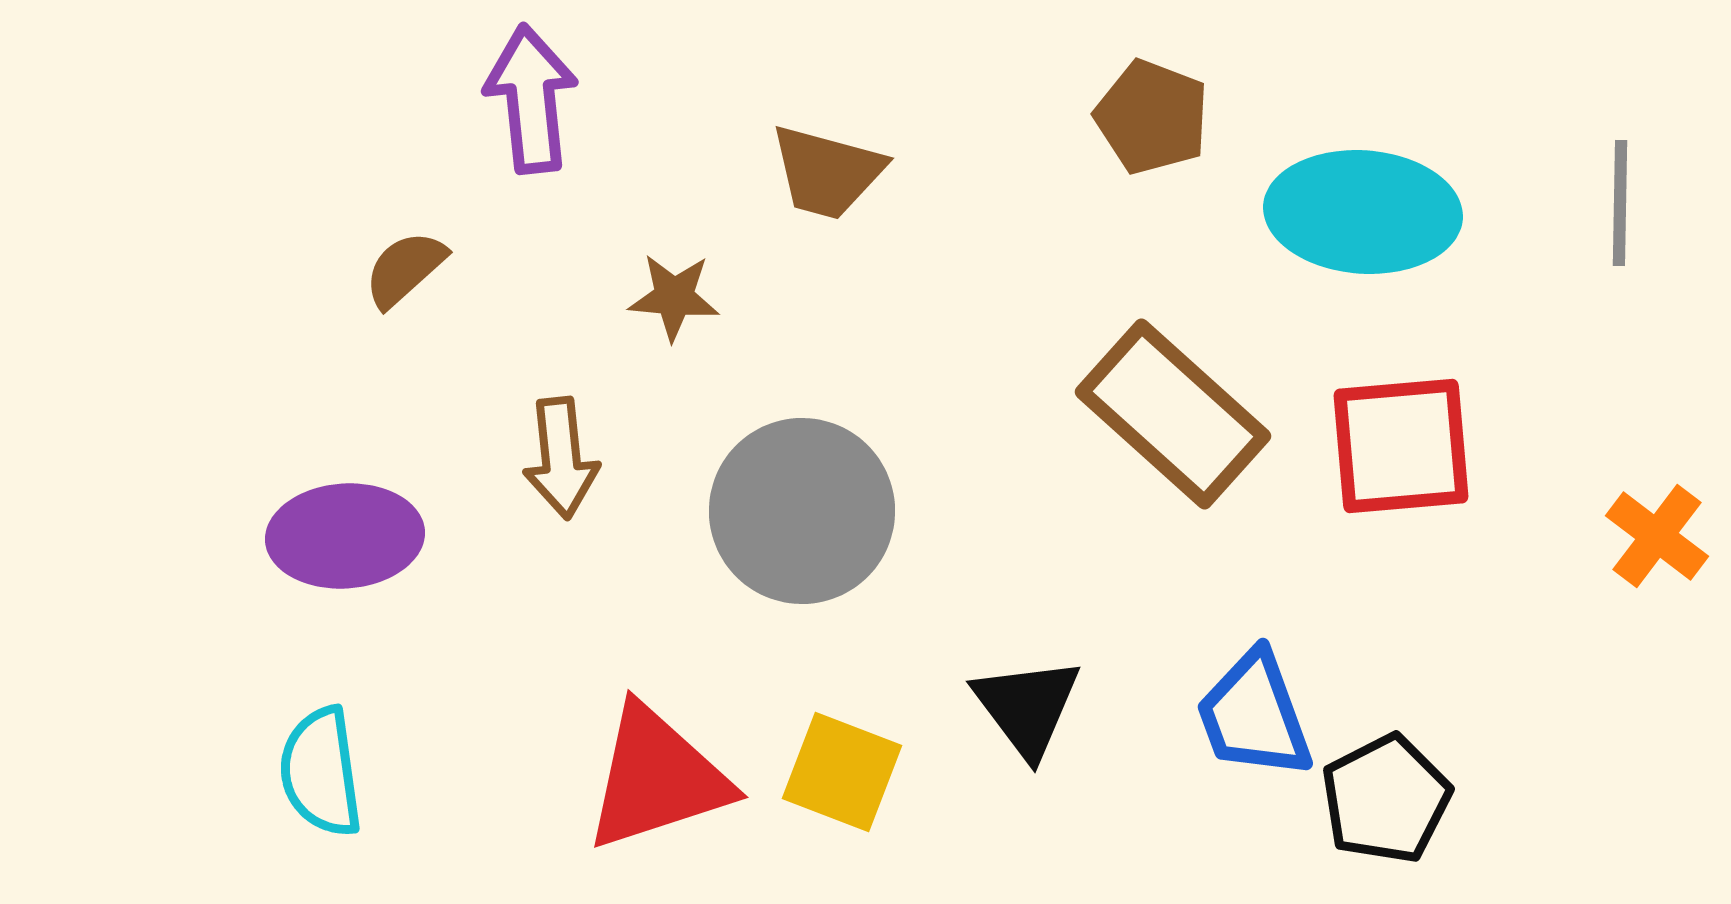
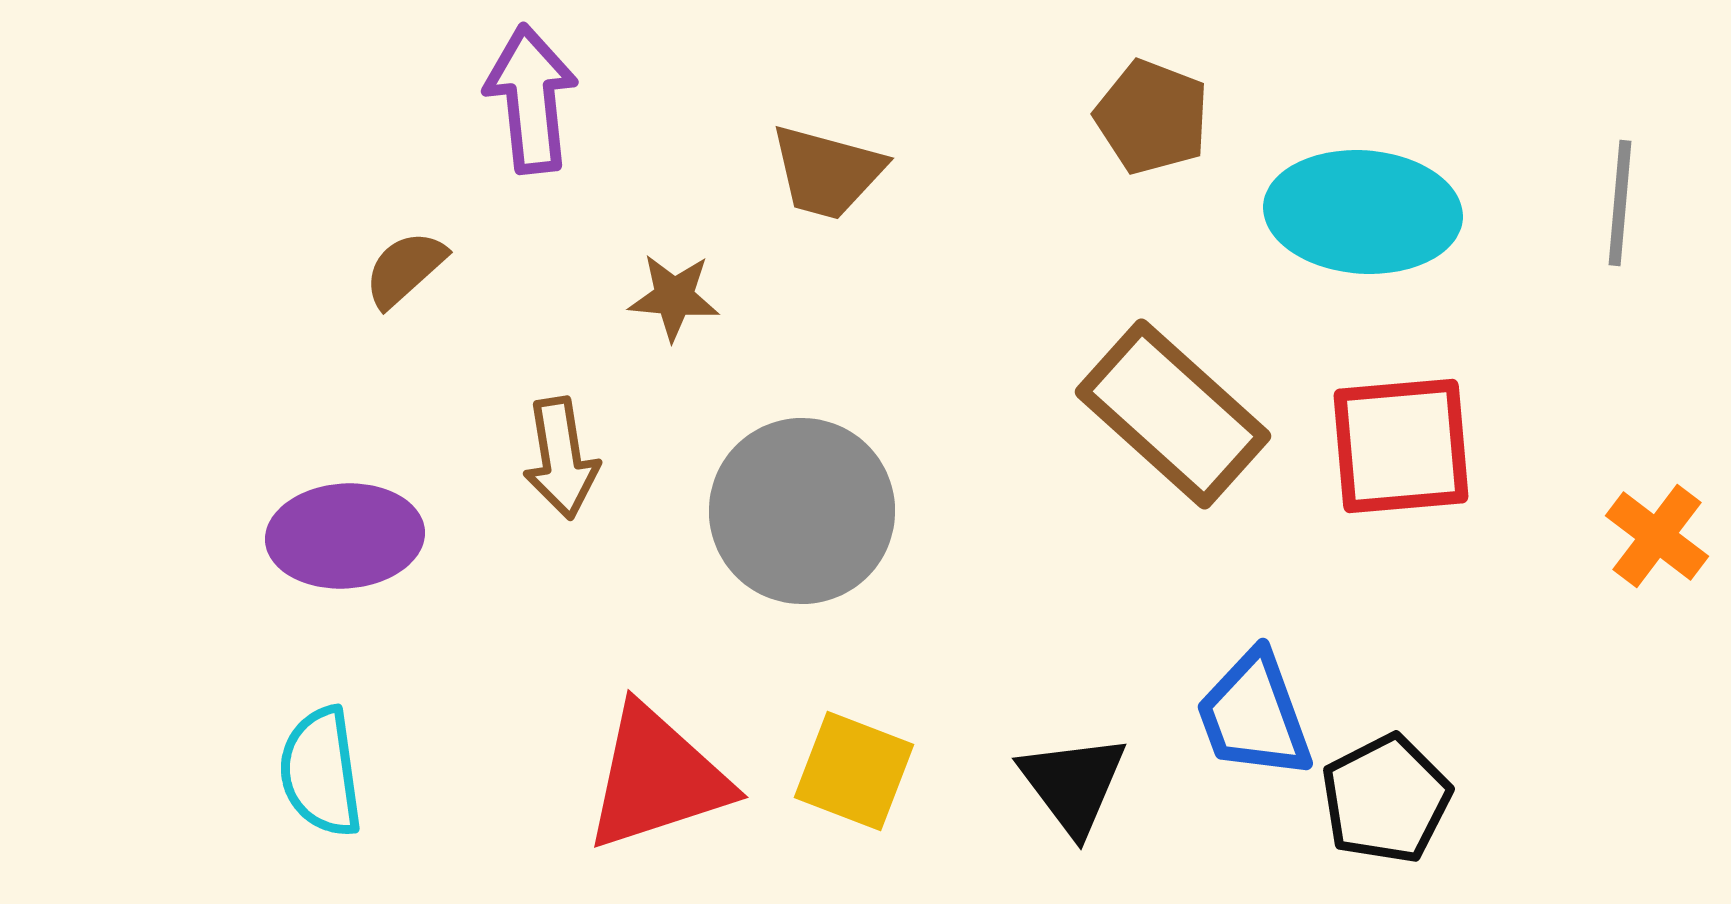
gray line: rotated 4 degrees clockwise
brown arrow: rotated 3 degrees counterclockwise
black triangle: moved 46 px right, 77 px down
yellow square: moved 12 px right, 1 px up
